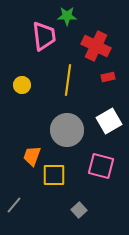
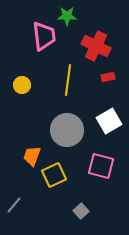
yellow square: rotated 25 degrees counterclockwise
gray square: moved 2 px right, 1 px down
